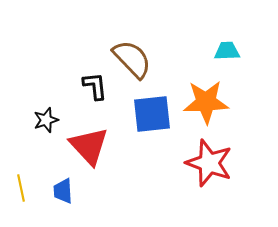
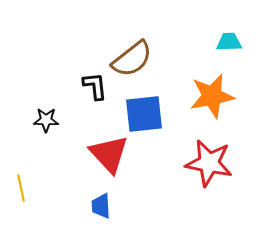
cyan trapezoid: moved 2 px right, 9 px up
brown semicircle: rotated 96 degrees clockwise
orange star: moved 6 px right, 6 px up; rotated 9 degrees counterclockwise
blue square: moved 8 px left
black star: rotated 20 degrees clockwise
red triangle: moved 20 px right, 8 px down
red star: rotated 9 degrees counterclockwise
blue trapezoid: moved 38 px right, 15 px down
